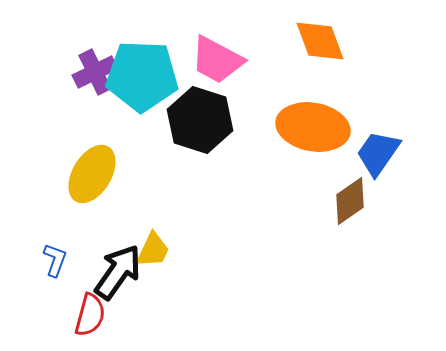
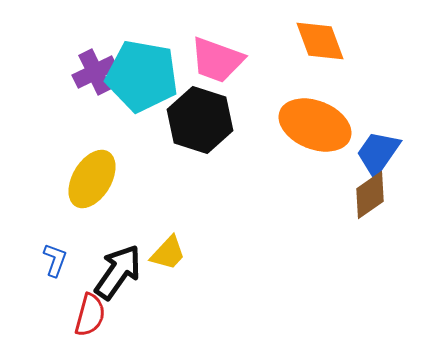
pink trapezoid: rotated 8 degrees counterclockwise
cyan pentagon: rotated 8 degrees clockwise
orange ellipse: moved 2 px right, 2 px up; rotated 12 degrees clockwise
yellow ellipse: moved 5 px down
brown diamond: moved 20 px right, 6 px up
yellow trapezoid: moved 15 px right, 3 px down; rotated 18 degrees clockwise
